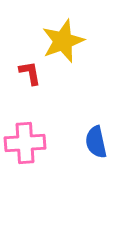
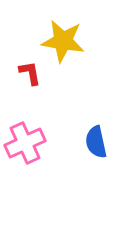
yellow star: rotated 30 degrees clockwise
pink cross: rotated 21 degrees counterclockwise
